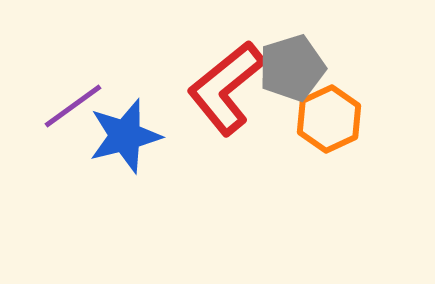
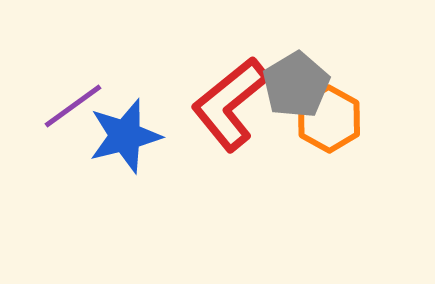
gray pentagon: moved 4 px right, 17 px down; rotated 14 degrees counterclockwise
red L-shape: moved 4 px right, 16 px down
orange hexagon: rotated 6 degrees counterclockwise
